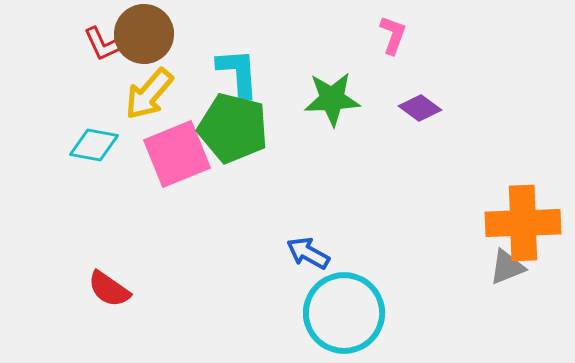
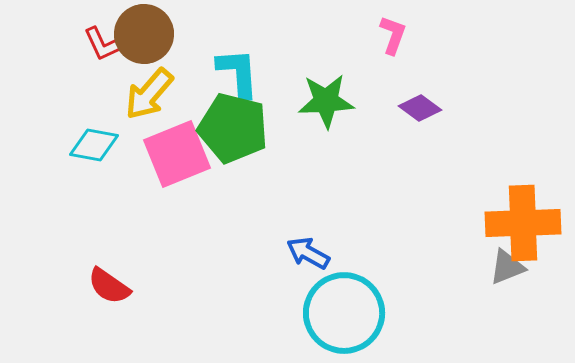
green star: moved 6 px left, 2 px down
red semicircle: moved 3 px up
